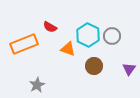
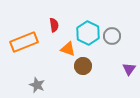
red semicircle: moved 4 px right, 2 px up; rotated 128 degrees counterclockwise
cyan hexagon: moved 2 px up
orange rectangle: moved 2 px up
brown circle: moved 11 px left
gray star: rotated 21 degrees counterclockwise
